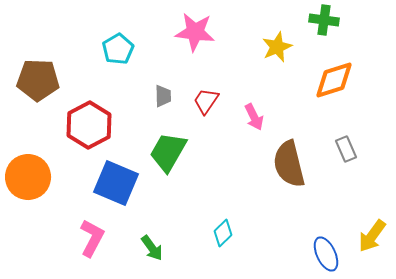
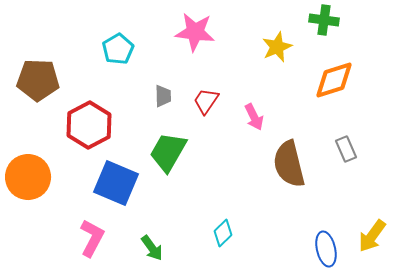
blue ellipse: moved 5 px up; rotated 12 degrees clockwise
